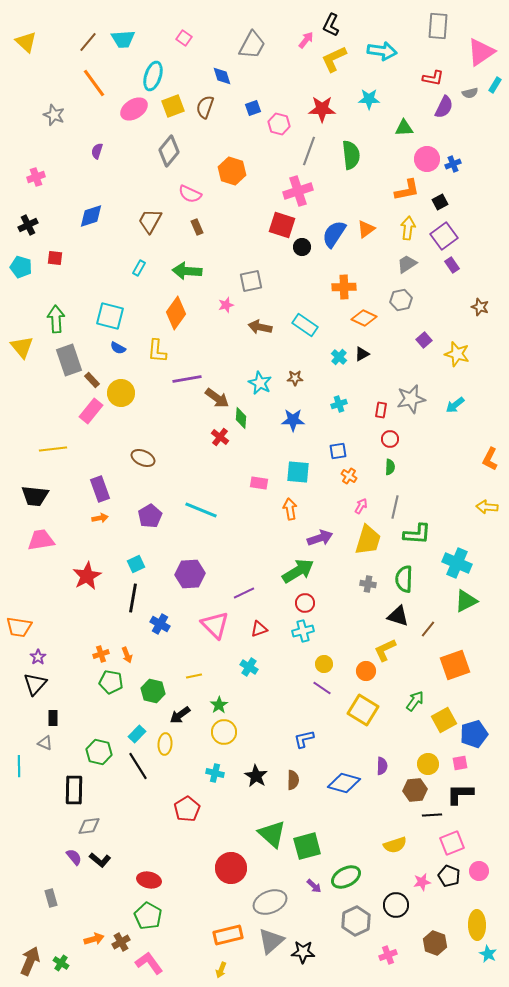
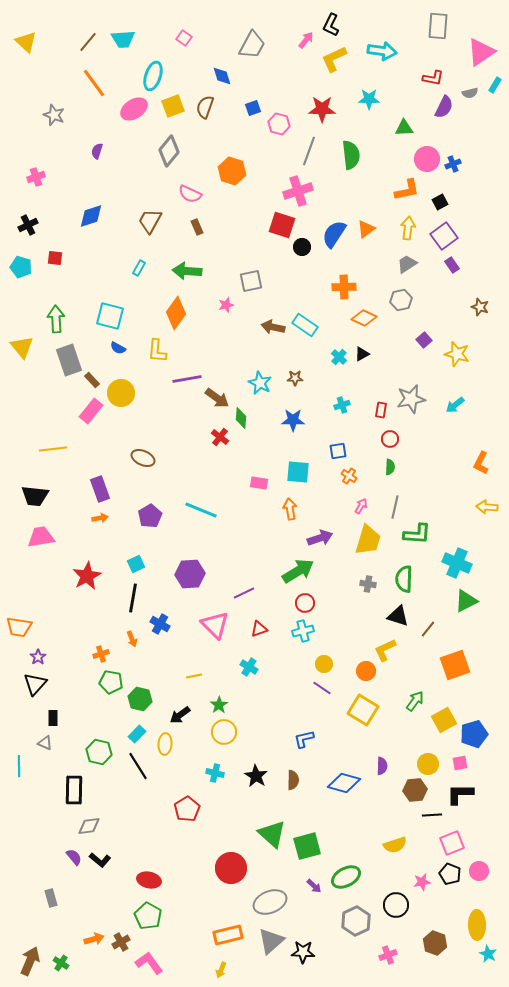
brown arrow at (260, 327): moved 13 px right
cyan cross at (339, 404): moved 3 px right, 1 px down
orange L-shape at (490, 459): moved 9 px left, 4 px down
pink trapezoid at (41, 540): moved 3 px up
orange arrow at (127, 655): moved 5 px right, 16 px up
green hexagon at (153, 691): moved 13 px left, 8 px down
black pentagon at (449, 876): moved 1 px right, 2 px up
